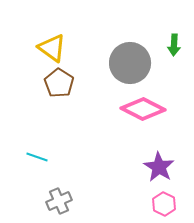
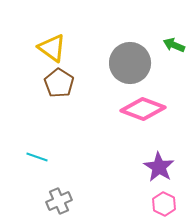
green arrow: rotated 110 degrees clockwise
pink diamond: rotated 6 degrees counterclockwise
